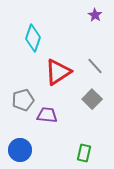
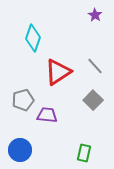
gray square: moved 1 px right, 1 px down
